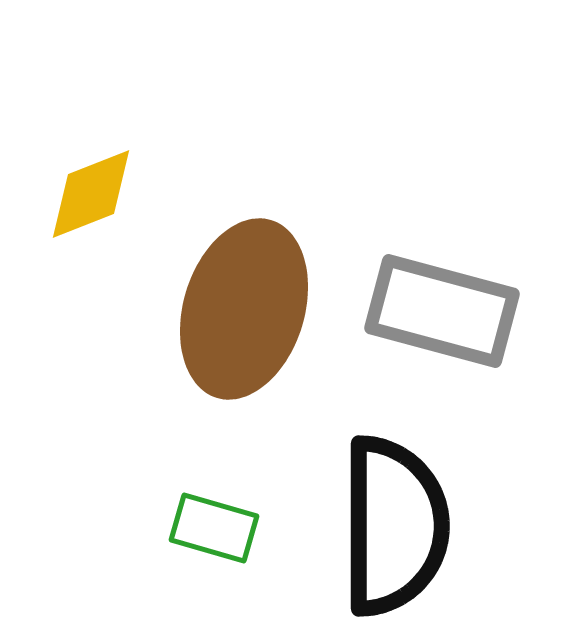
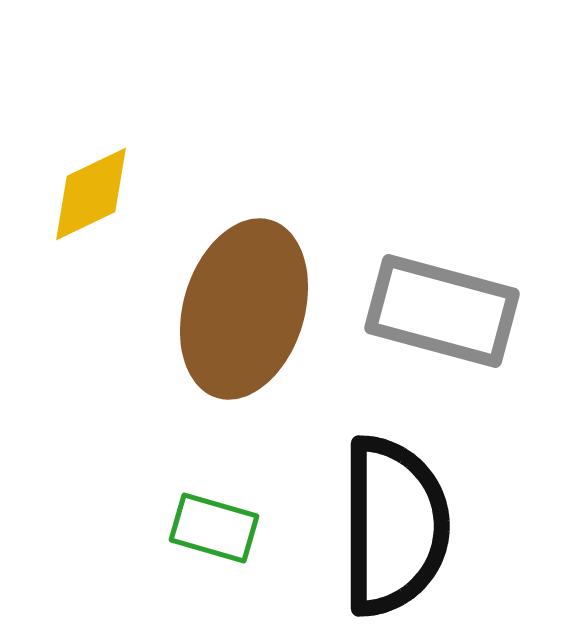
yellow diamond: rotated 4 degrees counterclockwise
